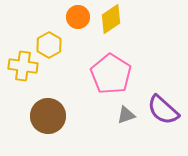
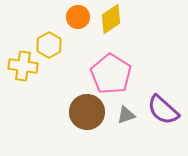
brown circle: moved 39 px right, 4 px up
